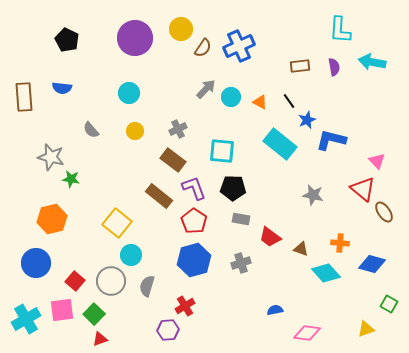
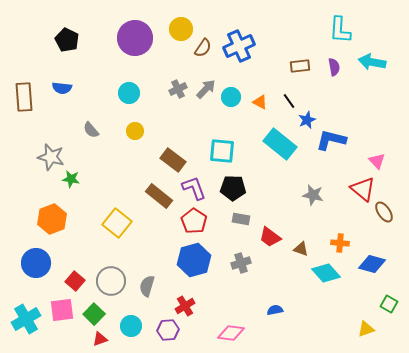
gray cross at (178, 129): moved 40 px up
orange hexagon at (52, 219): rotated 8 degrees counterclockwise
cyan circle at (131, 255): moved 71 px down
pink diamond at (307, 333): moved 76 px left
